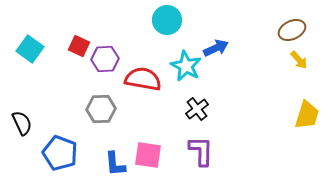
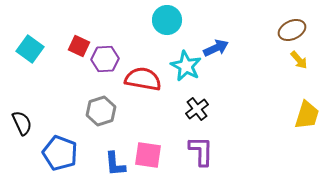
gray hexagon: moved 2 px down; rotated 16 degrees counterclockwise
